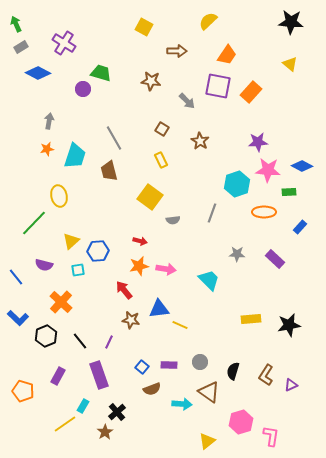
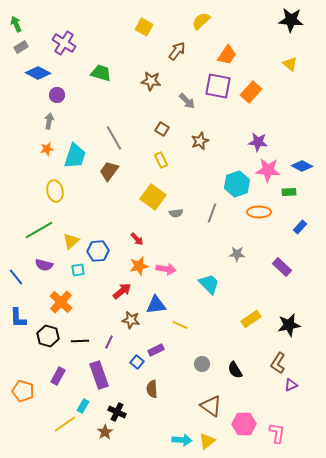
yellow semicircle at (208, 21): moved 7 px left
black star at (291, 22): moved 2 px up
brown arrow at (177, 51): rotated 54 degrees counterclockwise
purple circle at (83, 89): moved 26 px left, 6 px down
brown star at (200, 141): rotated 18 degrees clockwise
purple star at (258, 142): rotated 12 degrees clockwise
brown trapezoid at (109, 171): rotated 50 degrees clockwise
yellow ellipse at (59, 196): moved 4 px left, 5 px up
yellow square at (150, 197): moved 3 px right
orange ellipse at (264, 212): moved 5 px left
gray semicircle at (173, 220): moved 3 px right, 7 px up
green line at (34, 223): moved 5 px right, 7 px down; rotated 16 degrees clockwise
red arrow at (140, 241): moved 3 px left, 2 px up; rotated 32 degrees clockwise
purple rectangle at (275, 259): moved 7 px right, 8 px down
cyan trapezoid at (209, 280): moved 4 px down
red arrow at (124, 290): moved 2 px left, 1 px down; rotated 90 degrees clockwise
blue triangle at (159, 309): moved 3 px left, 4 px up
blue L-shape at (18, 318): rotated 45 degrees clockwise
yellow rectangle at (251, 319): rotated 30 degrees counterclockwise
black hexagon at (46, 336): moved 2 px right; rotated 20 degrees counterclockwise
black line at (80, 341): rotated 54 degrees counterclockwise
gray circle at (200, 362): moved 2 px right, 2 px down
purple rectangle at (169, 365): moved 13 px left, 15 px up; rotated 28 degrees counterclockwise
blue square at (142, 367): moved 5 px left, 5 px up
black semicircle at (233, 371): moved 2 px right, 1 px up; rotated 48 degrees counterclockwise
brown L-shape at (266, 375): moved 12 px right, 12 px up
brown semicircle at (152, 389): rotated 108 degrees clockwise
brown triangle at (209, 392): moved 2 px right, 14 px down
cyan arrow at (182, 404): moved 36 px down
black cross at (117, 412): rotated 24 degrees counterclockwise
pink hexagon at (241, 422): moved 3 px right, 2 px down; rotated 15 degrees clockwise
pink L-shape at (271, 436): moved 6 px right, 3 px up
